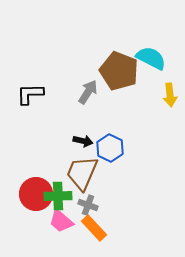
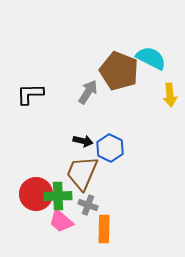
orange rectangle: moved 10 px right, 1 px down; rotated 44 degrees clockwise
